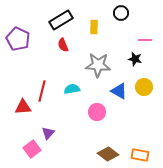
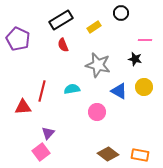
yellow rectangle: rotated 56 degrees clockwise
gray star: rotated 10 degrees clockwise
pink square: moved 9 px right, 3 px down
